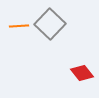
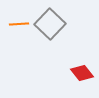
orange line: moved 2 px up
